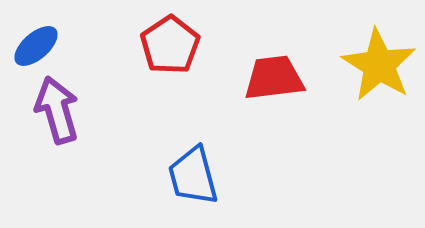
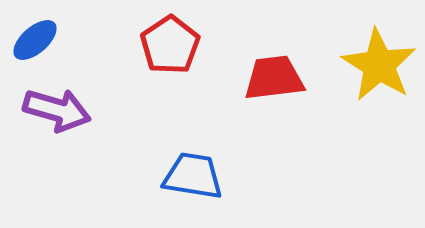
blue ellipse: moved 1 px left, 6 px up
purple arrow: rotated 122 degrees clockwise
blue trapezoid: rotated 114 degrees clockwise
